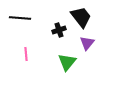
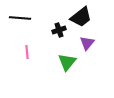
black trapezoid: rotated 90 degrees clockwise
pink line: moved 1 px right, 2 px up
